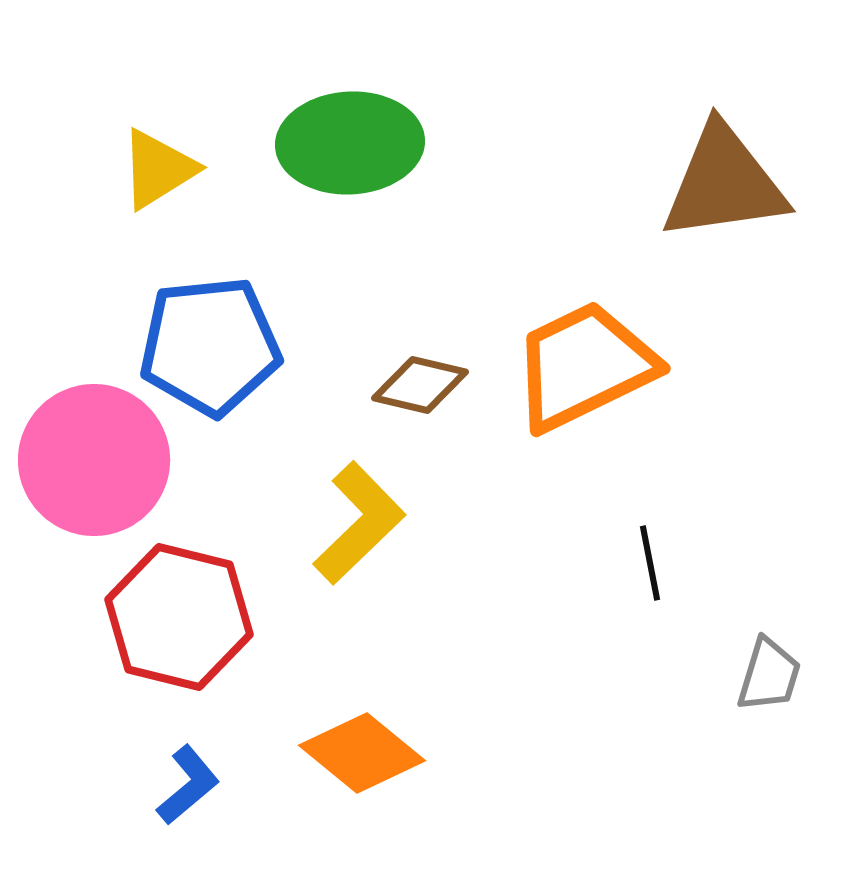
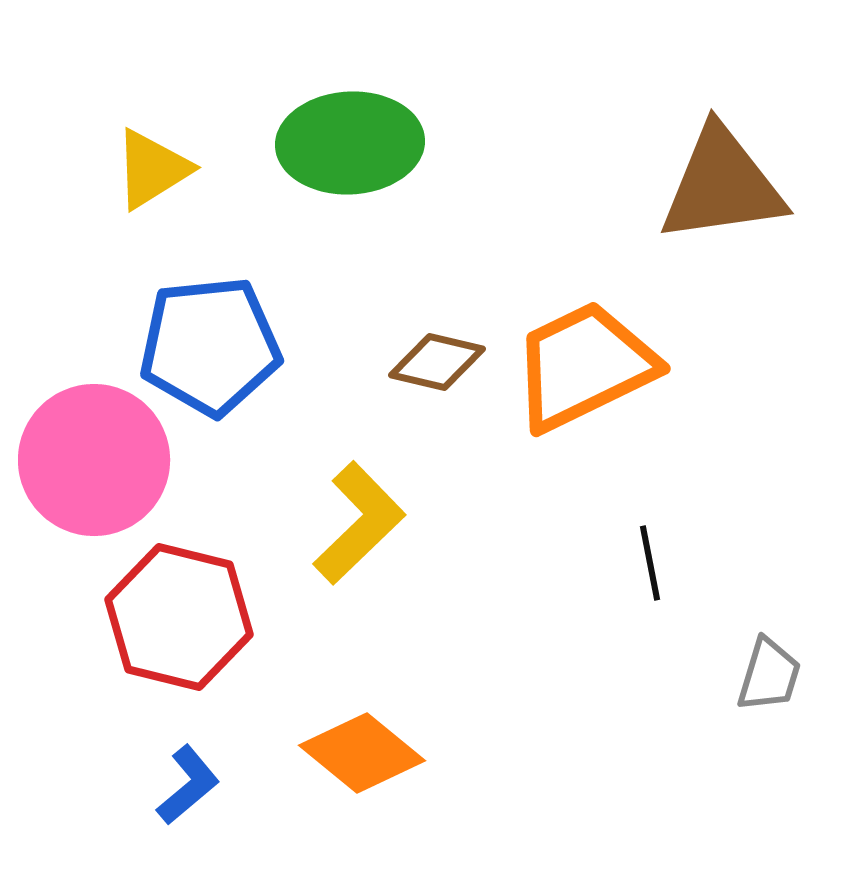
yellow triangle: moved 6 px left
brown triangle: moved 2 px left, 2 px down
brown diamond: moved 17 px right, 23 px up
